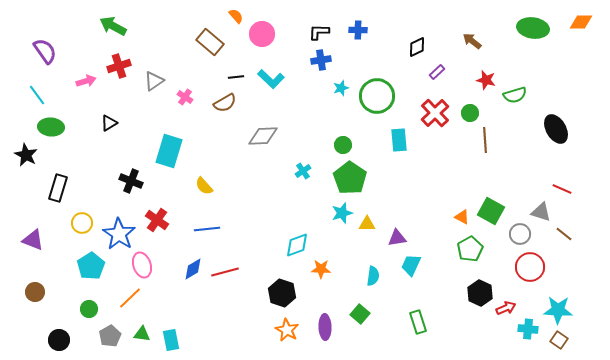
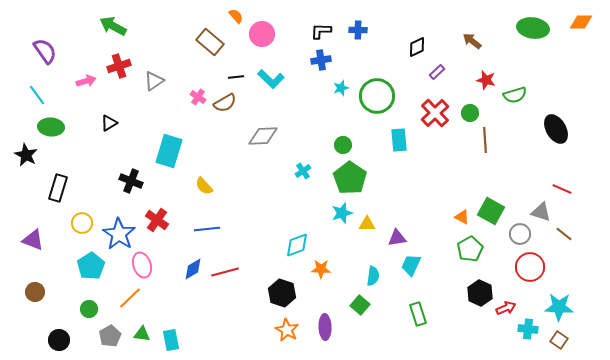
black L-shape at (319, 32): moved 2 px right, 1 px up
pink cross at (185, 97): moved 13 px right
cyan star at (558, 310): moved 1 px right, 3 px up
green square at (360, 314): moved 9 px up
green rectangle at (418, 322): moved 8 px up
